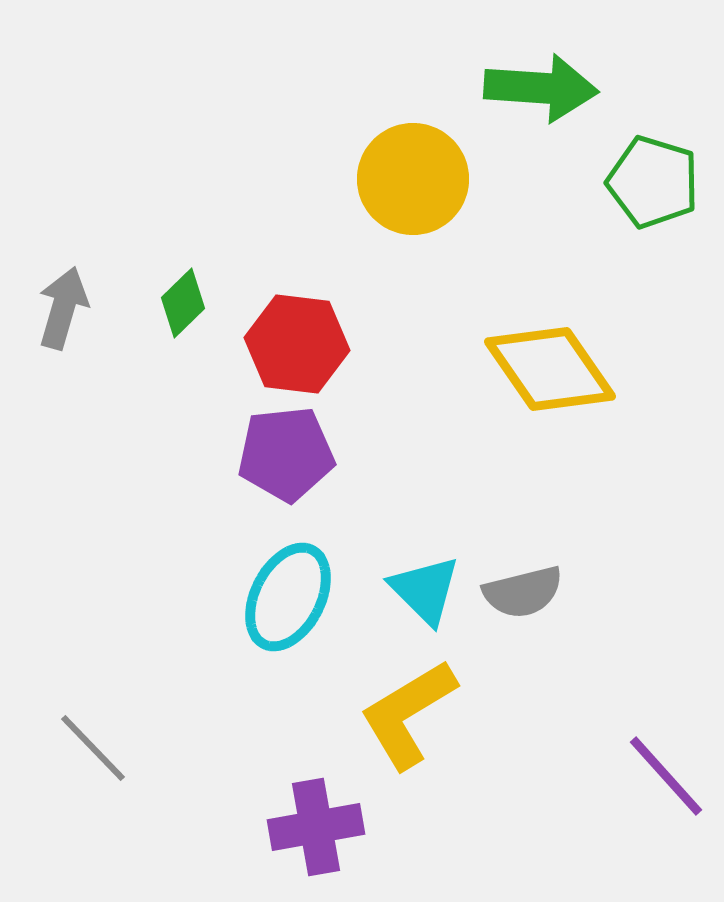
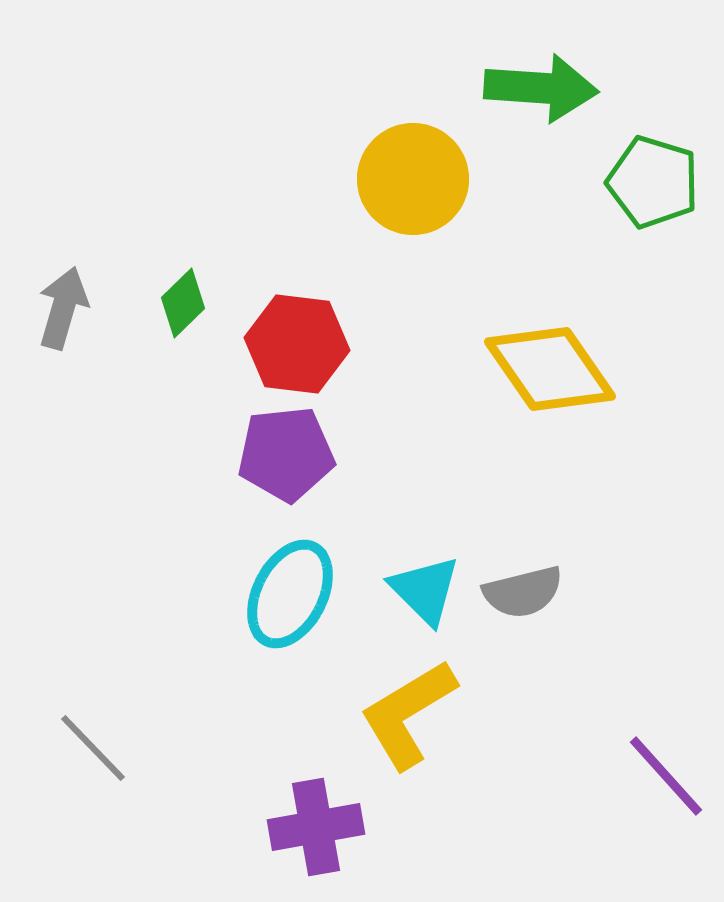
cyan ellipse: moved 2 px right, 3 px up
